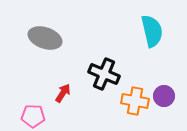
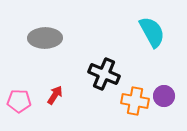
cyan semicircle: moved 1 px down; rotated 16 degrees counterclockwise
gray ellipse: rotated 20 degrees counterclockwise
red arrow: moved 8 px left, 2 px down
pink pentagon: moved 14 px left, 15 px up
